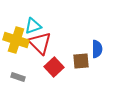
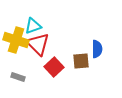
red triangle: moved 2 px left, 1 px down
